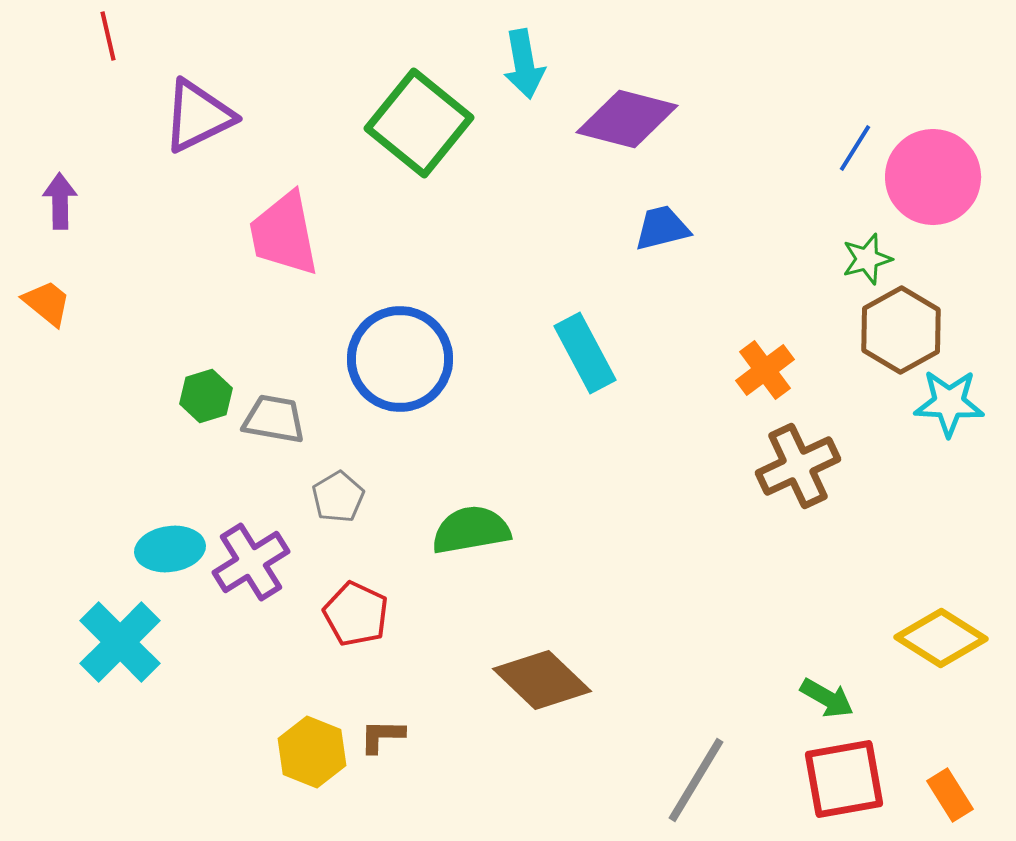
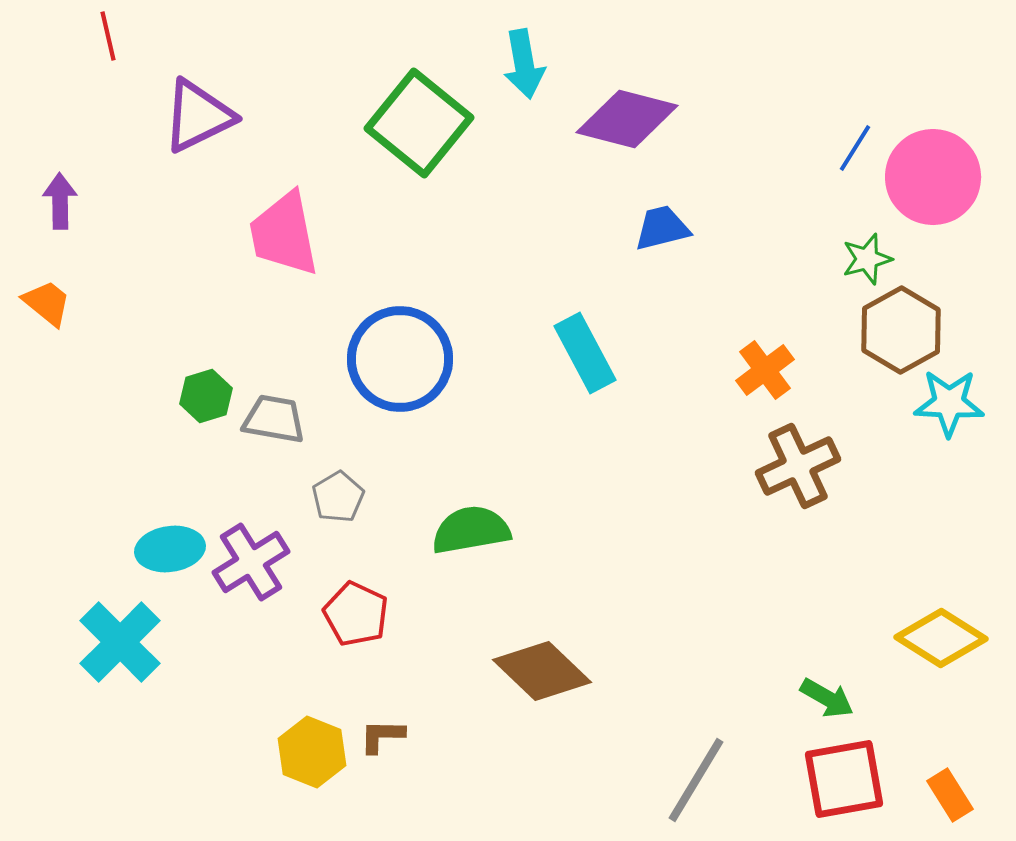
brown diamond: moved 9 px up
